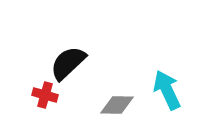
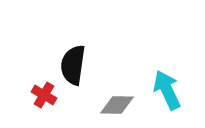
black semicircle: moved 5 px right, 2 px down; rotated 39 degrees counterclockwise
red cross: moved 1 px left; rotated 15 degrees clockwise
